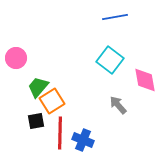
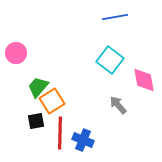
pink circle: moved 5 px up
pink diamond: moved 1 px left
